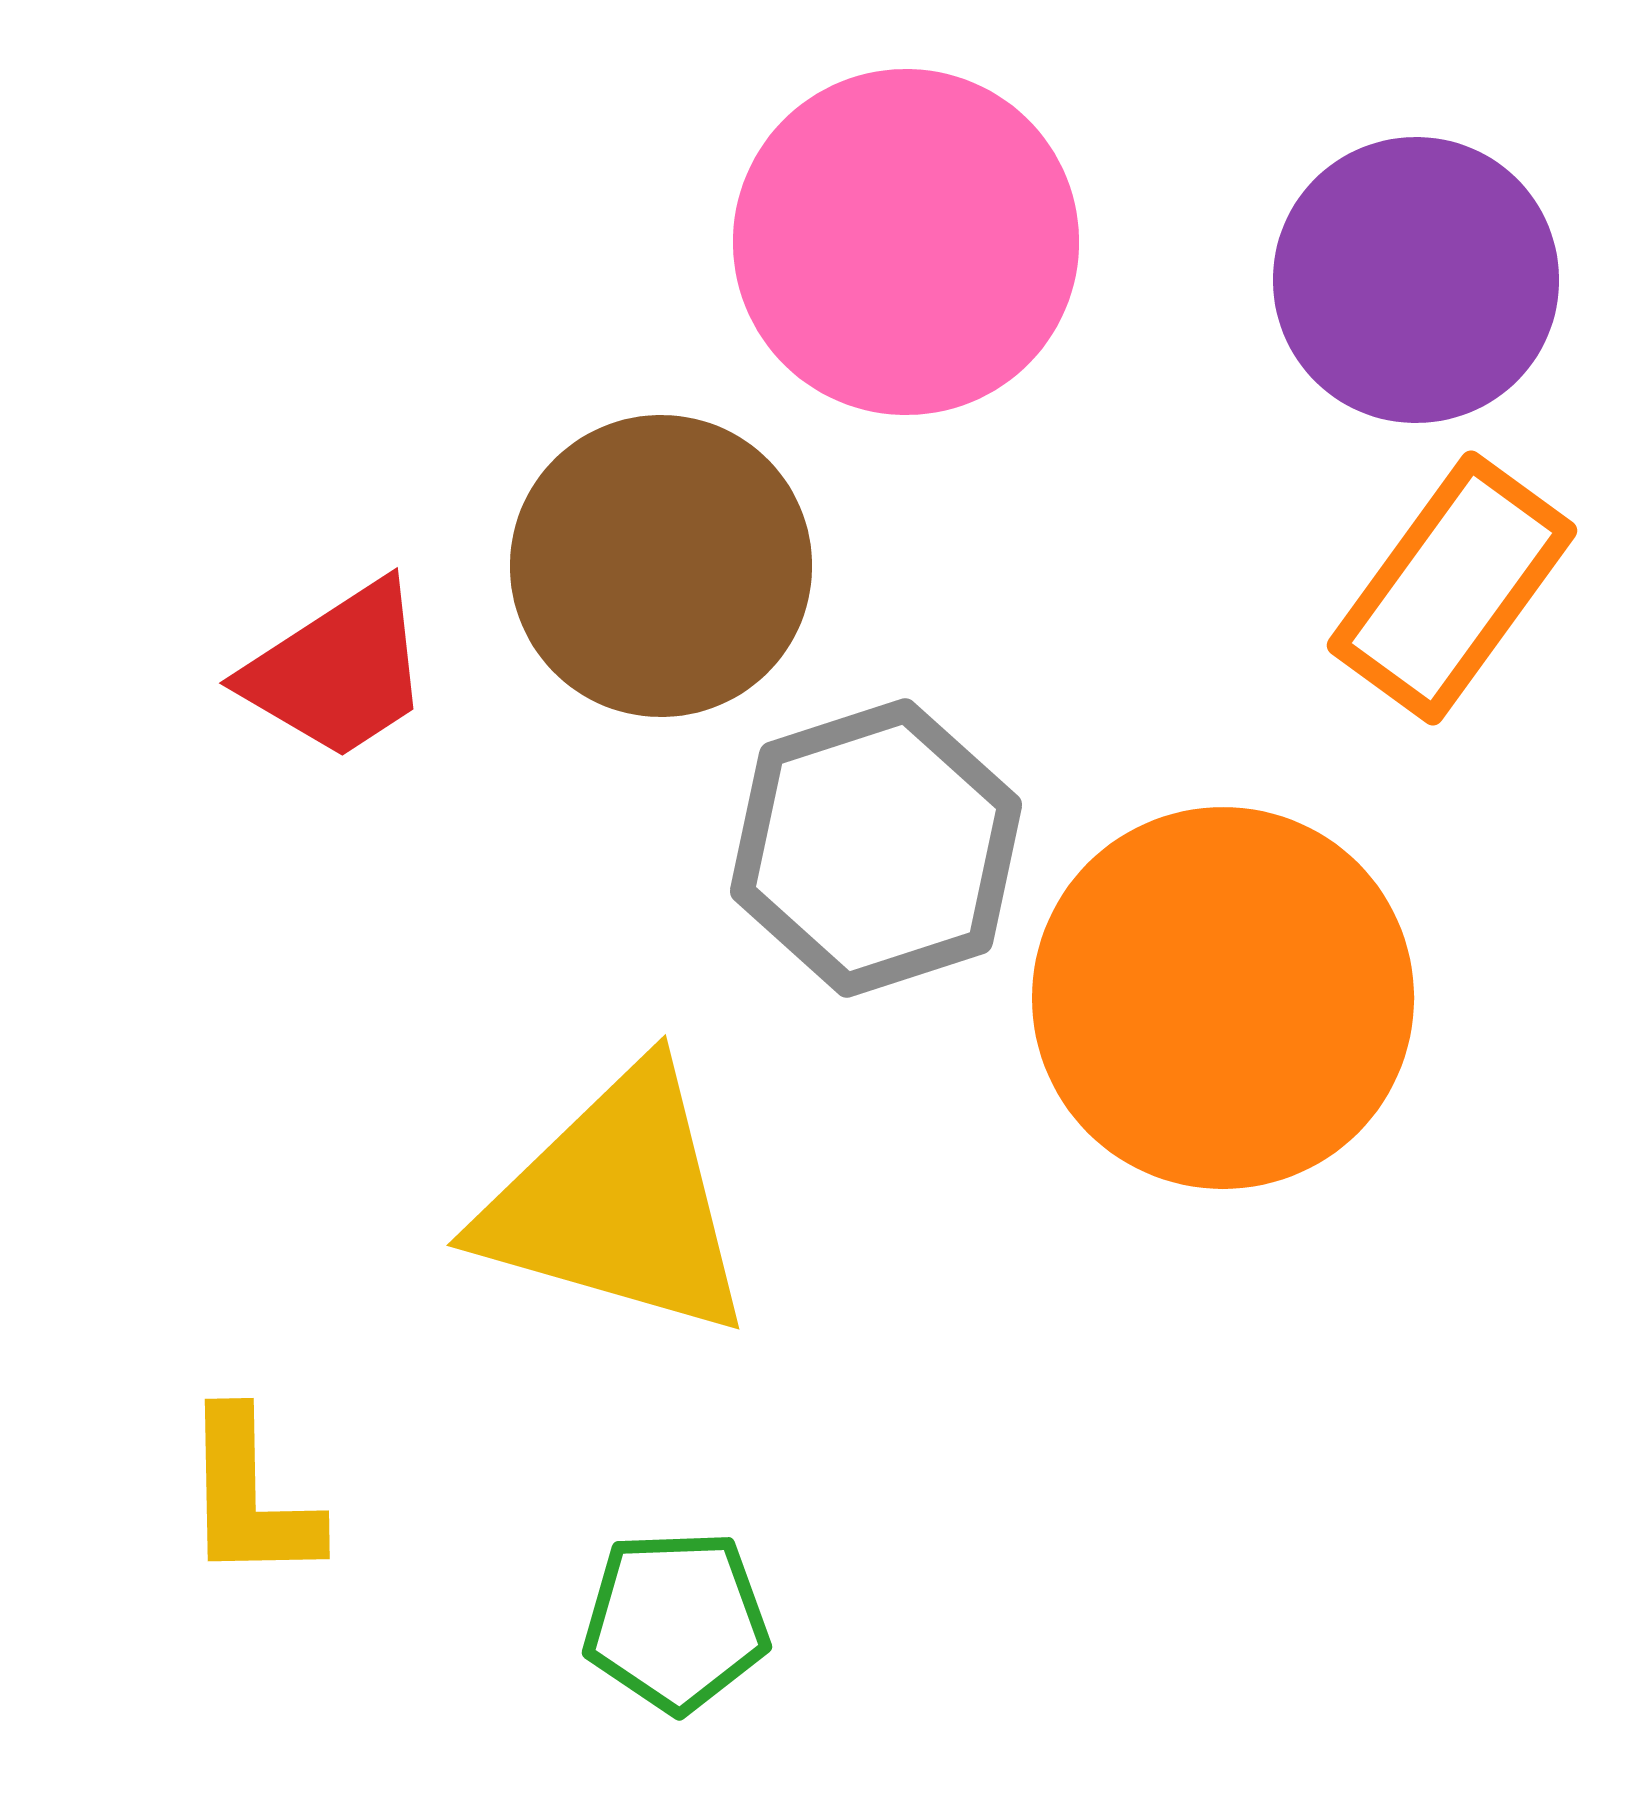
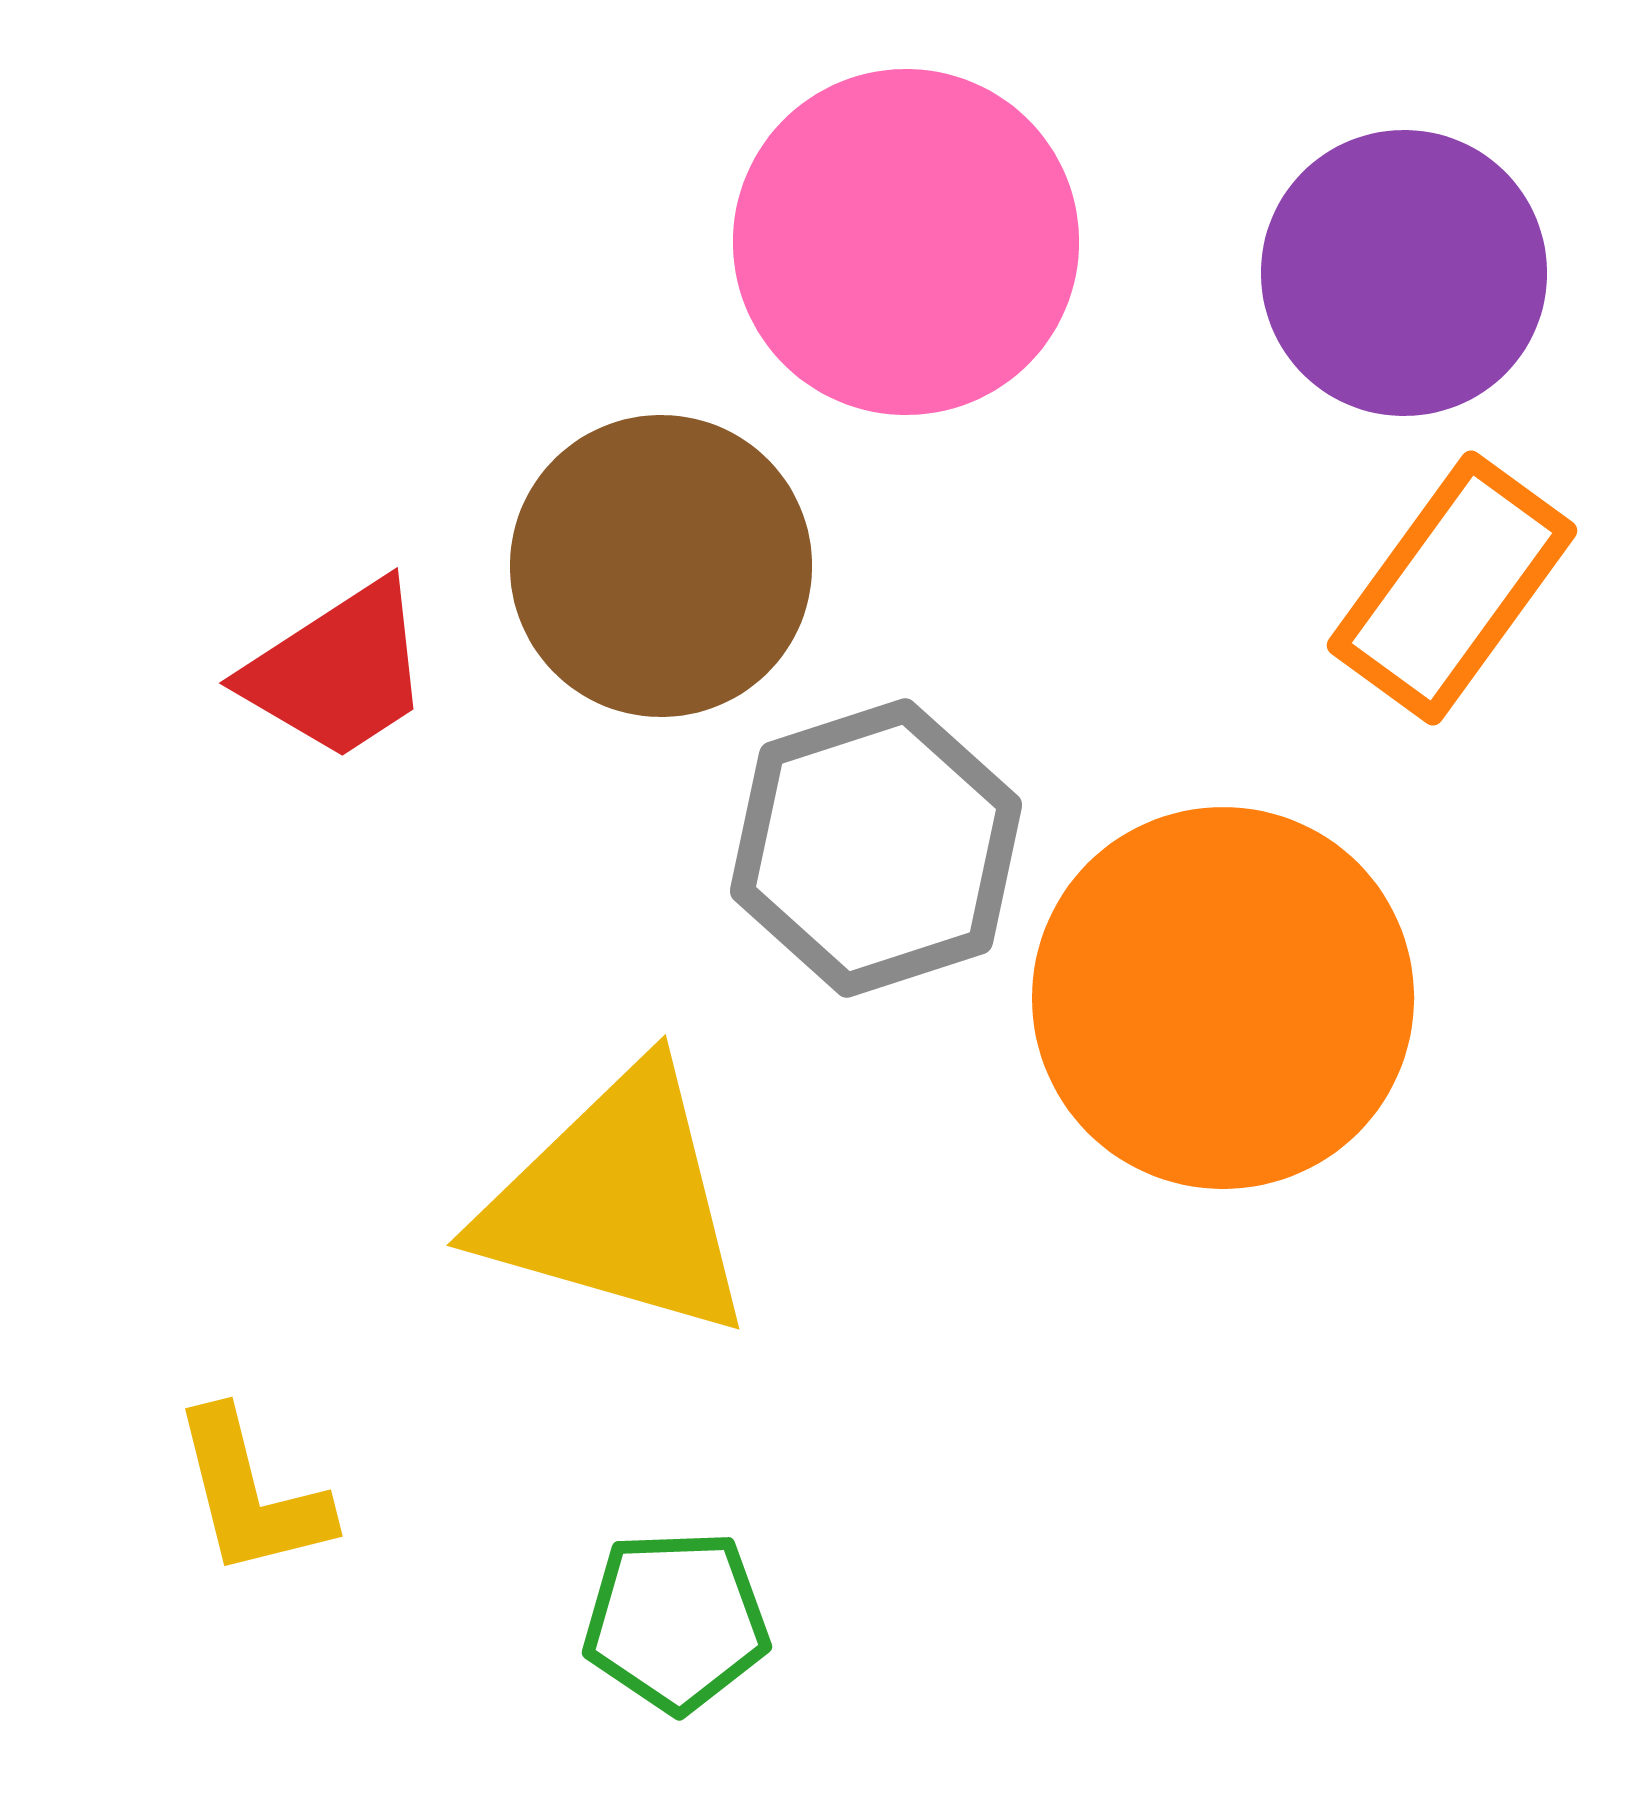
purple circle: moved 12 px left, 7 px up
yellow L-shape: moved 1 px right, 3 px up; rotated 13 degrees counterclockwise
